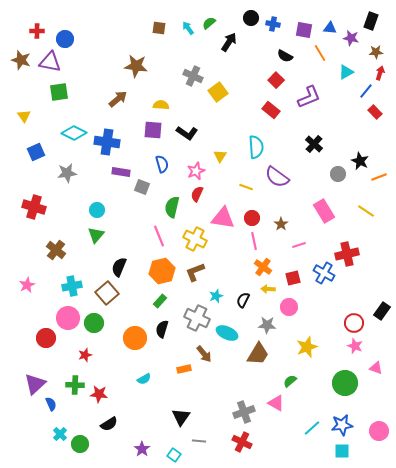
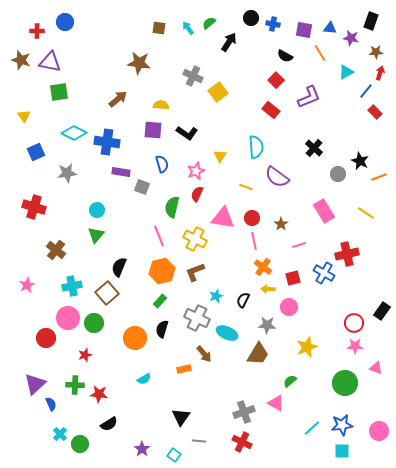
blue circle at (65, 39): moved 17 px up
brown star at (136, 66): moved 3 px right, 3 px up
black cross at (314, 144): moved 4 px down
yellow line at (366, 211): moved 2 px down
pink star at (355, 346): rotated 21 degrees counterclockwise
